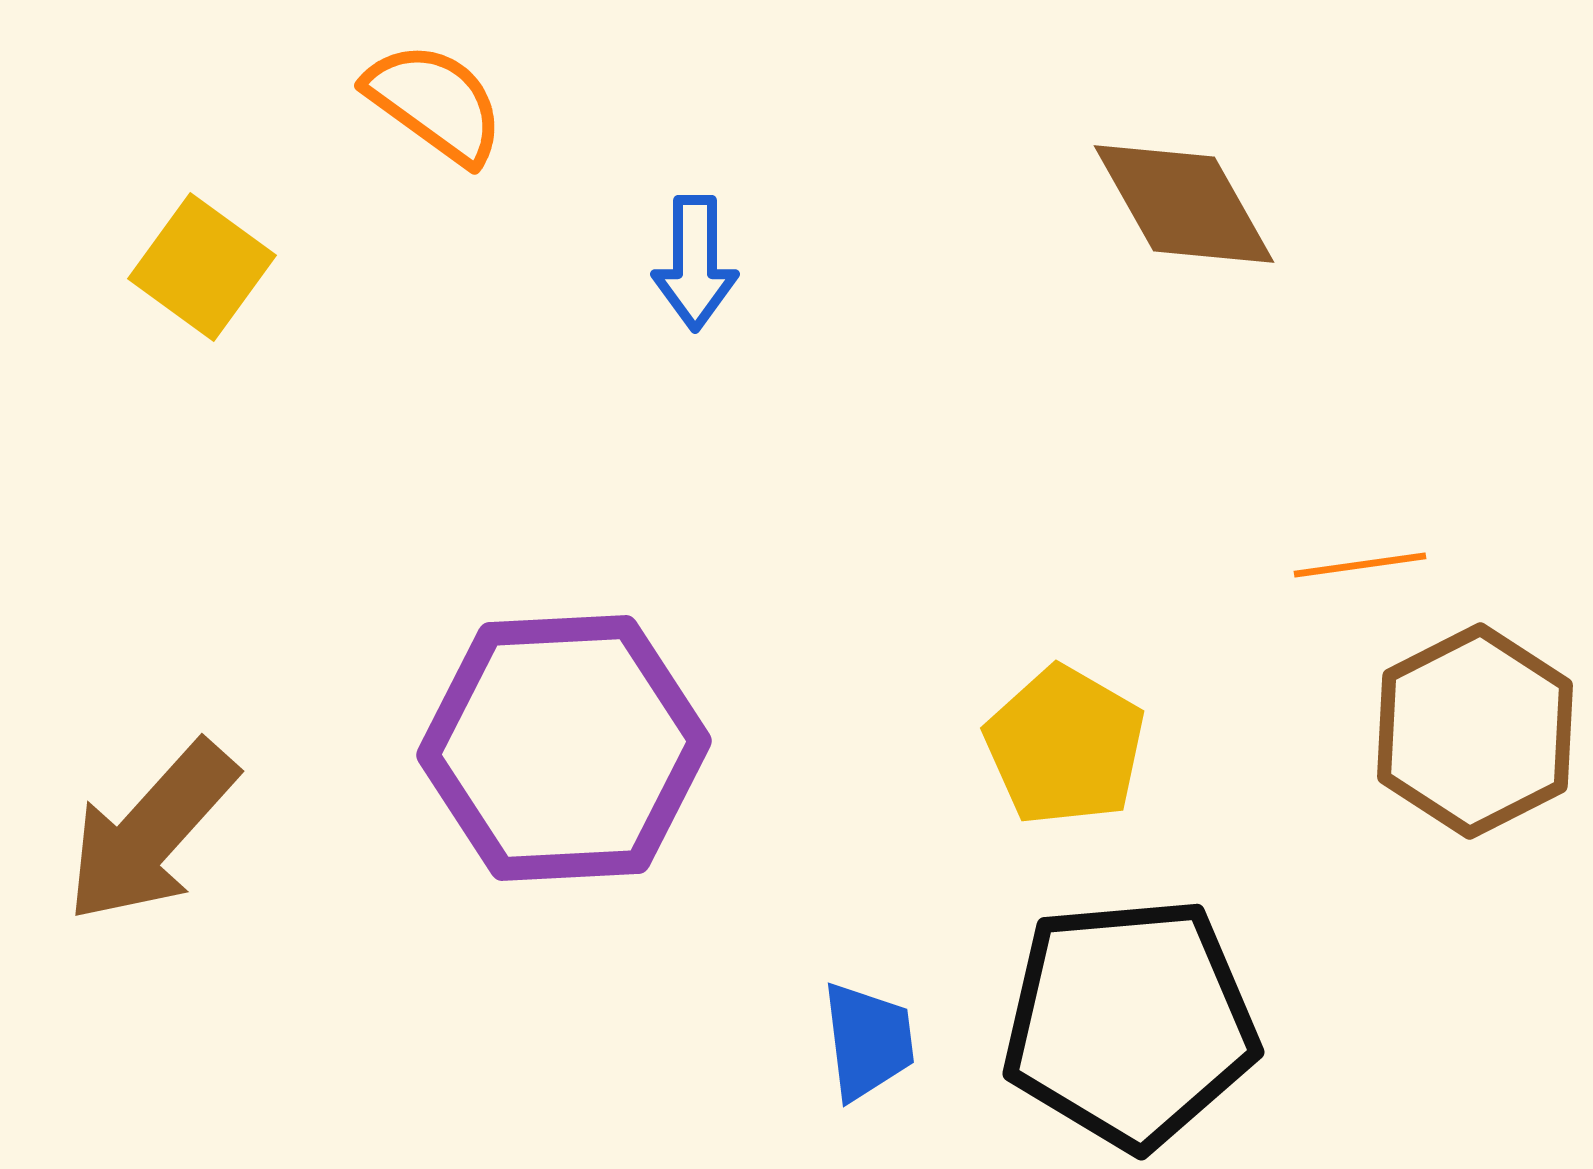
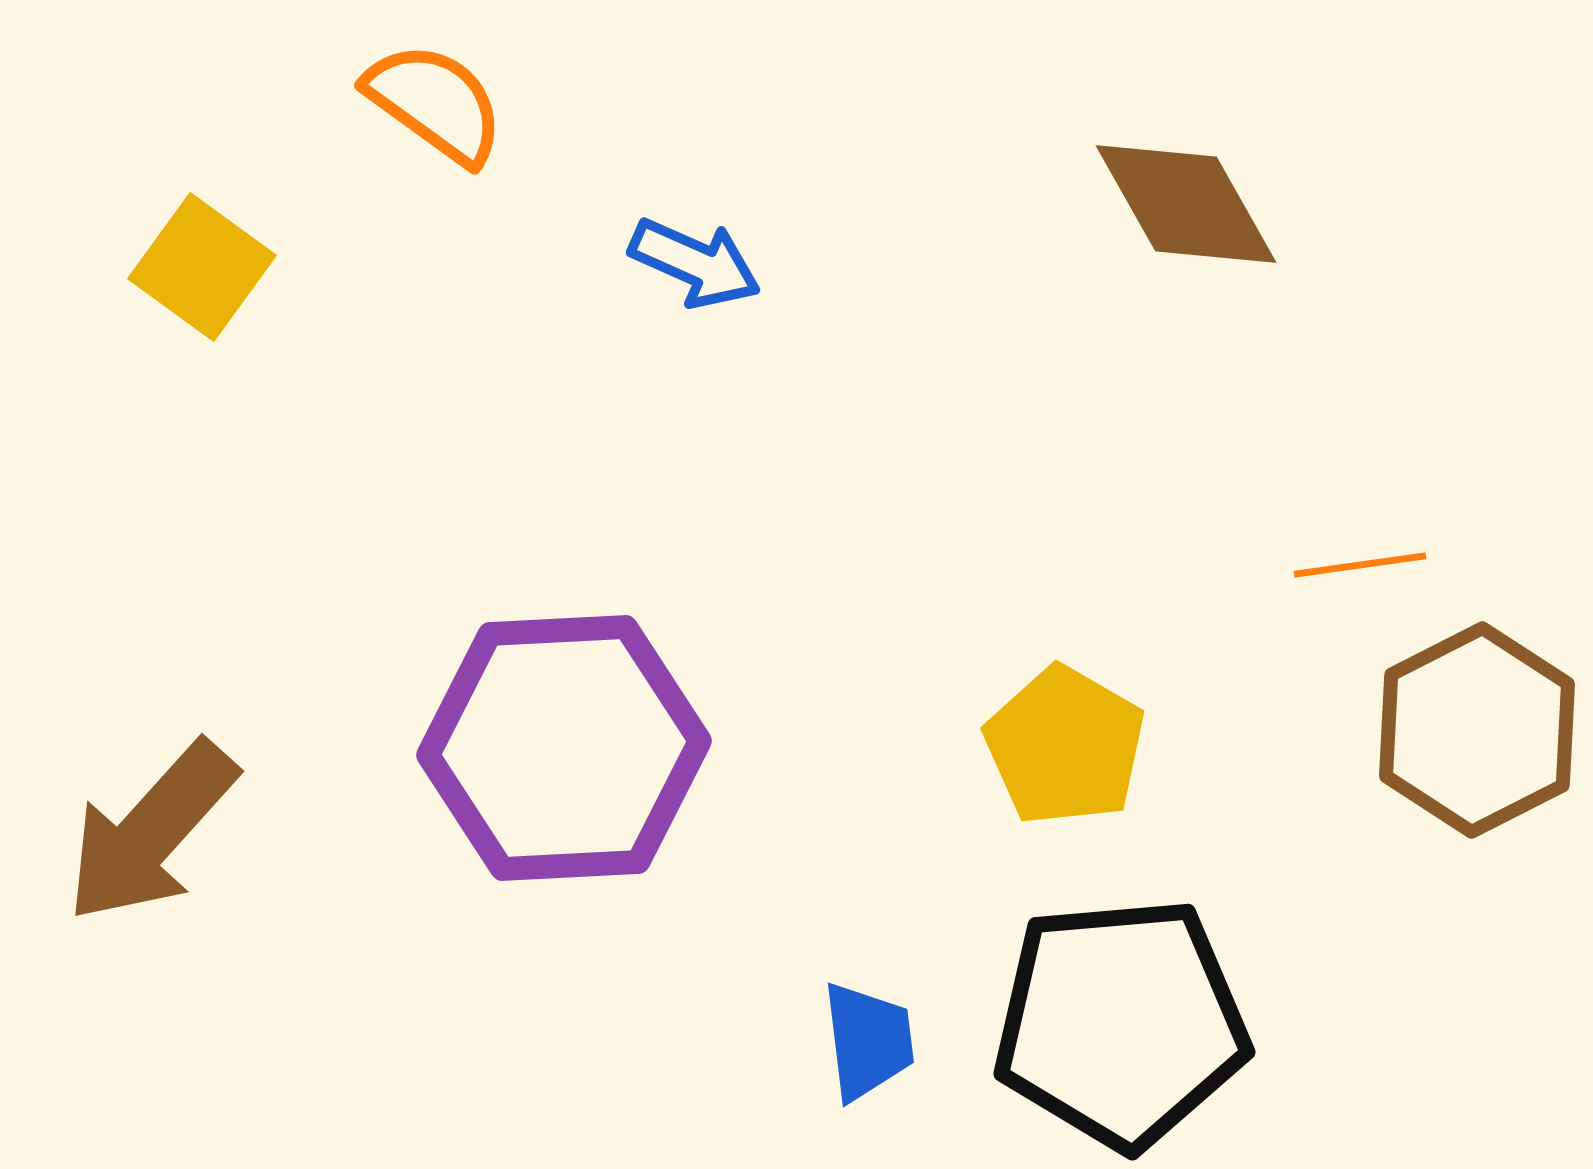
brown diamond: moved 2 px right
blue arrow: rotated 66 degrees counterclockwise
brown hexagon: moved 2 px right, 1 px up
black pentagon: moved 9 px left
